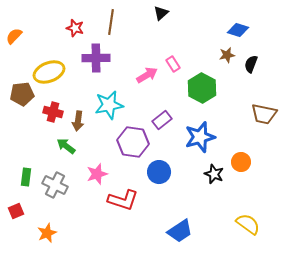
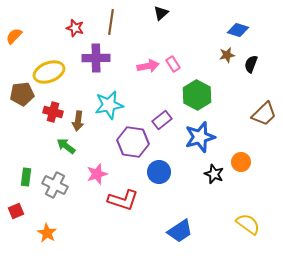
pink arrow: moved 1 px right, 9 px up; rotated 20 degrees clockwise
green hexagon: moved 5 px left, 7 px down
brown trapezoid: rotated 56 degrees counterclockwise
orange star: rotated 18 degrees counterclockwise
